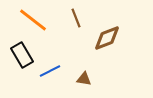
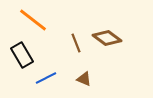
brown line: moved 25 px down
brown diamond: rotated 56 degrees clockwise
blue line: moved 4 px left, 7 px down
brown triangle: rotated 14 degrees clockwise
